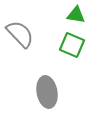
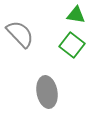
green square: rotated 15 degrees clockwise
